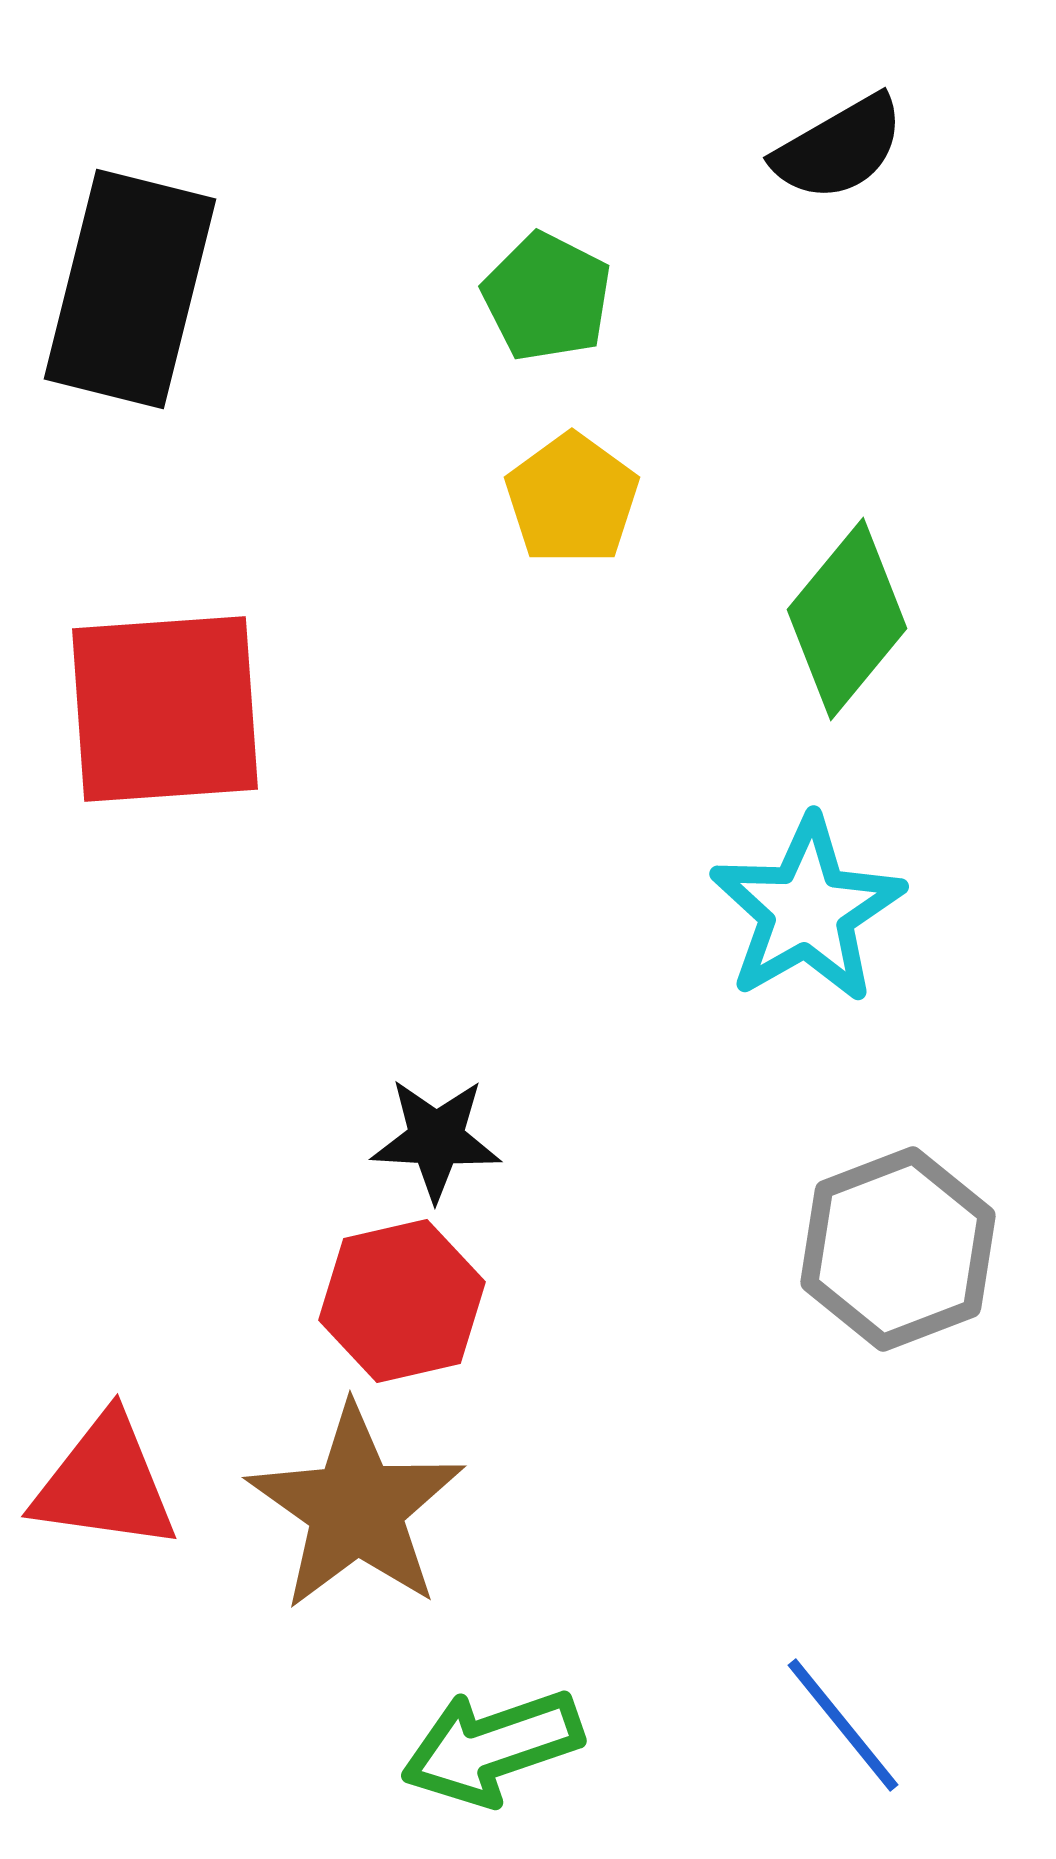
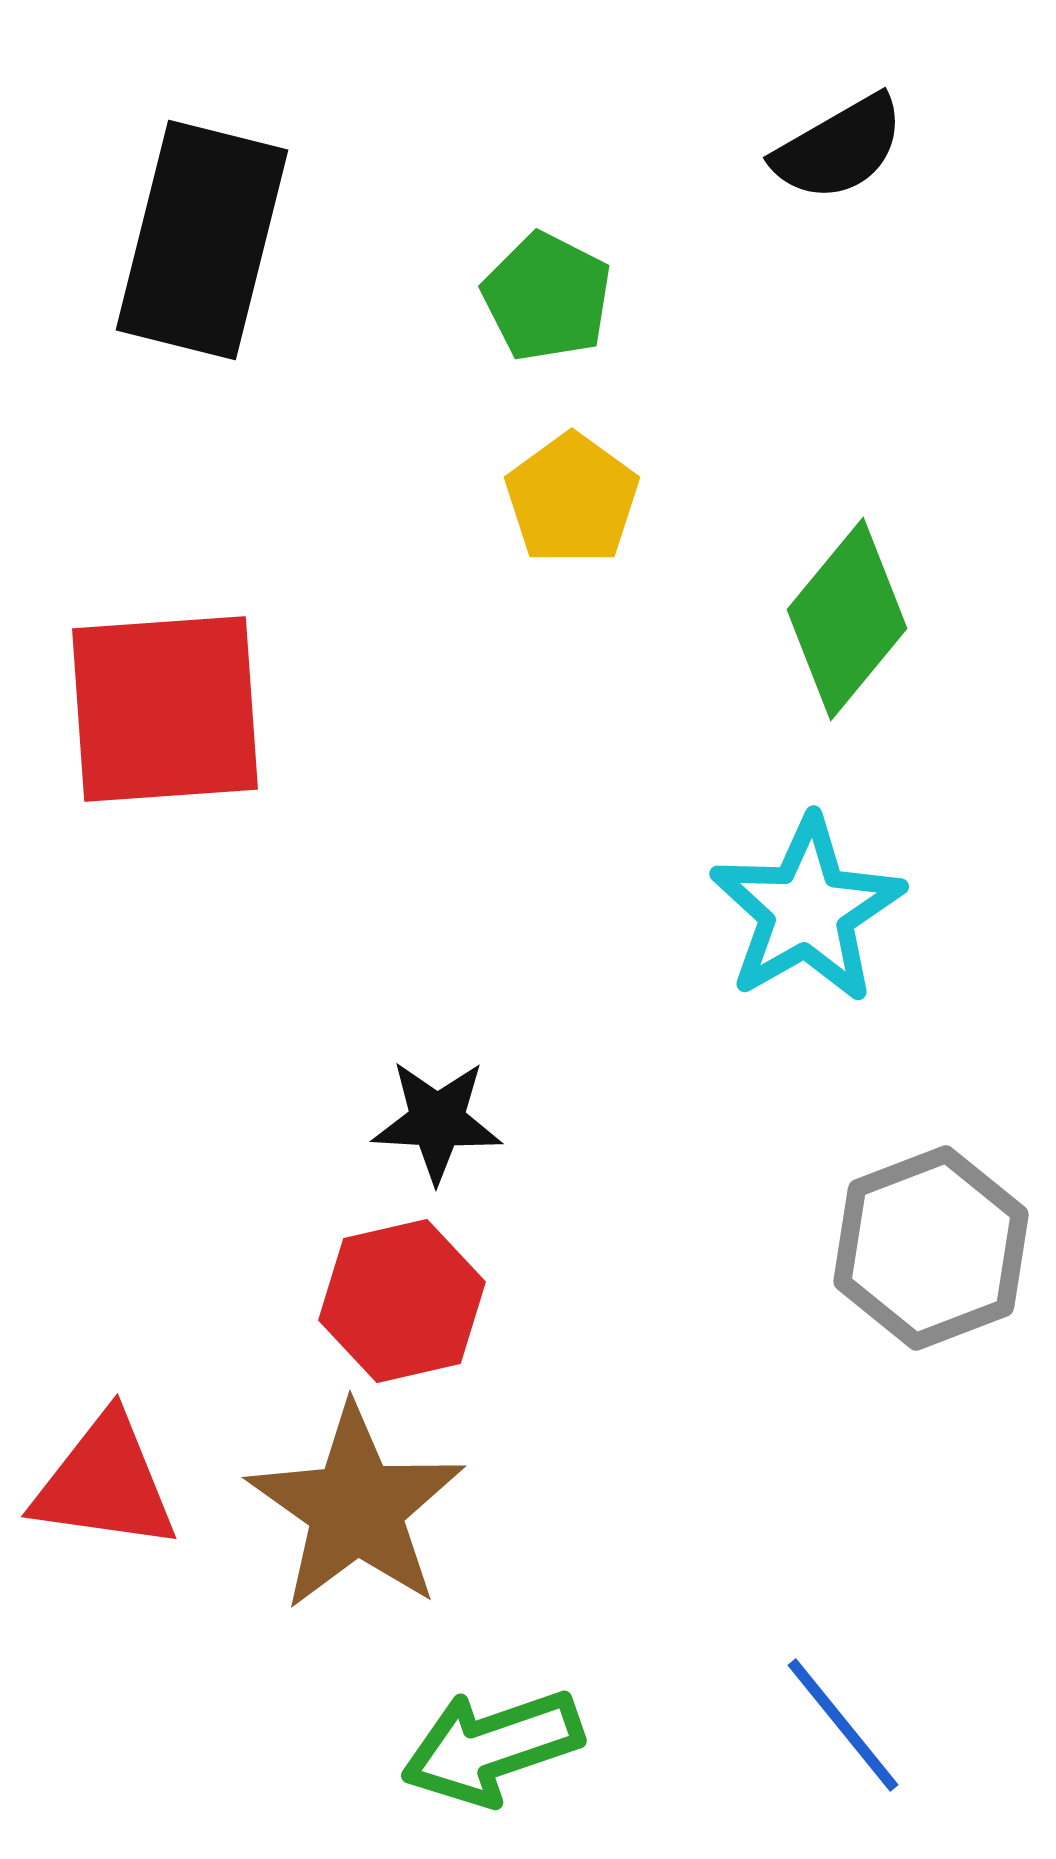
black rectangle: moved 72 px right, 49 px up
black star: moved 1 px right, 18 px up
gray hexagon: moved 33 px right, 1 px up
